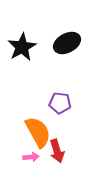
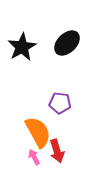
black ellipse: rotated 16 degrees counterclockwise
pink arrow: moved 3 px right; rotated 112 degrees counterclockwise
